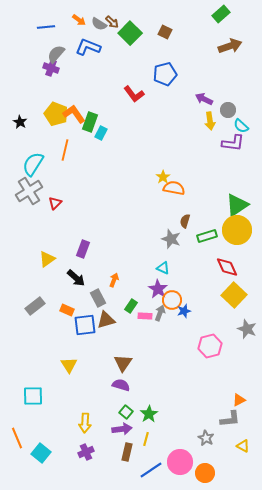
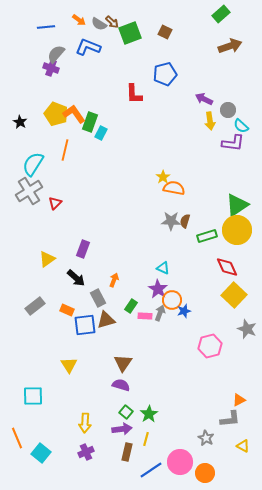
green square at (130, 33): rotated 25 degrees clockwise
red L-shape at (134, 94): rotated 35 degrees clockwise
gray star at (171, 239): moved 18 px up; rotated 18 degrees counterclockwise
